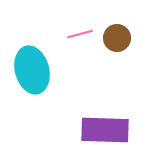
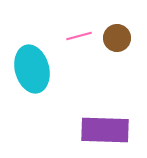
pink line: moved 1 px left, 2 px down
cyan ellipse: moved 1 px up
